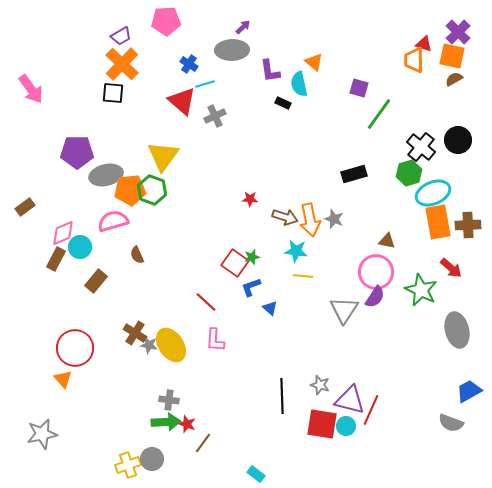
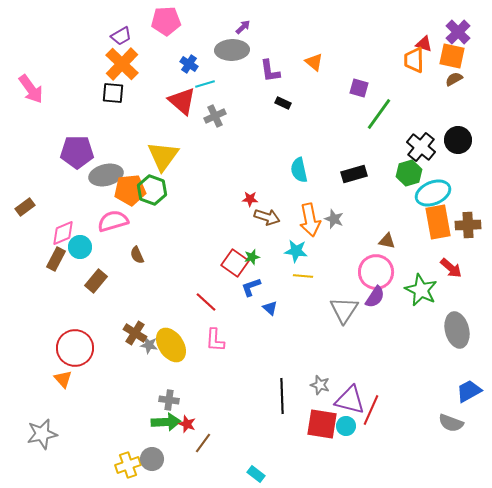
cyan semicircle at (299, 84): moved 86 px down
brown arrow at (285, 217): moved 18 px left
